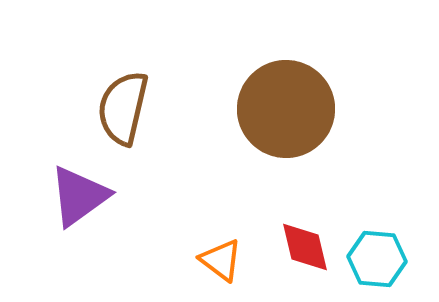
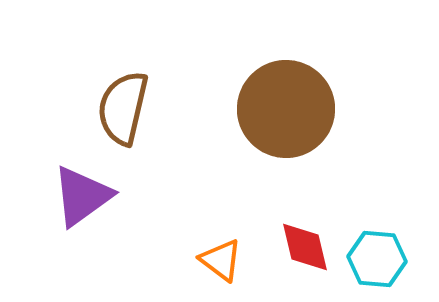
purple triangle: moved 3 px right
